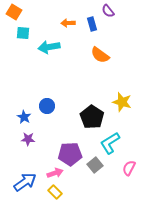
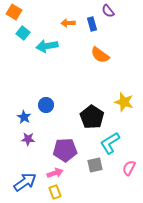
cyan square: rotated 32 degrees clockwise
cyan arrow: moved 2 px left, 1 px up
yellow star: moved 2 px right
blue circle: moved 1 px left, 1 px up
purple pentagon: moved 5 px left, 4 px up
gray square: rotated 28 degrees clockwise
yellow rectangle: rotated 24 degrees clockwise
